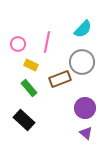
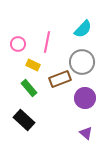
yellow rectangle: moved 2 px right
purple circle: moved 10 px up
